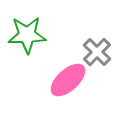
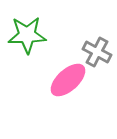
gray cross: rotated 16 degrees counterclockwise
